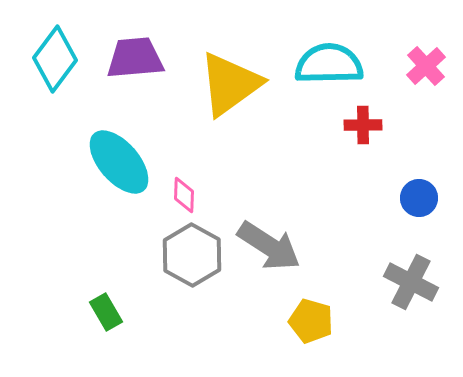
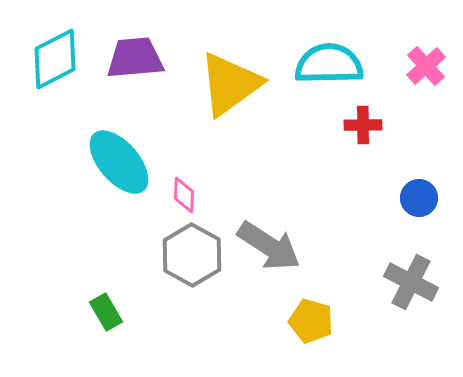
cyan diamond: rotated 26 degrees clockwise
